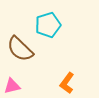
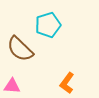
pink triangle: rotated 18 degrees clockwise
